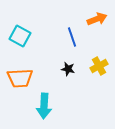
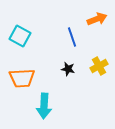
orange trapezoid: moved 2 px right
